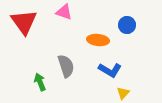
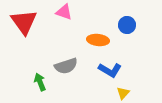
gray semicircle: rotated 90 degrees clockwise
